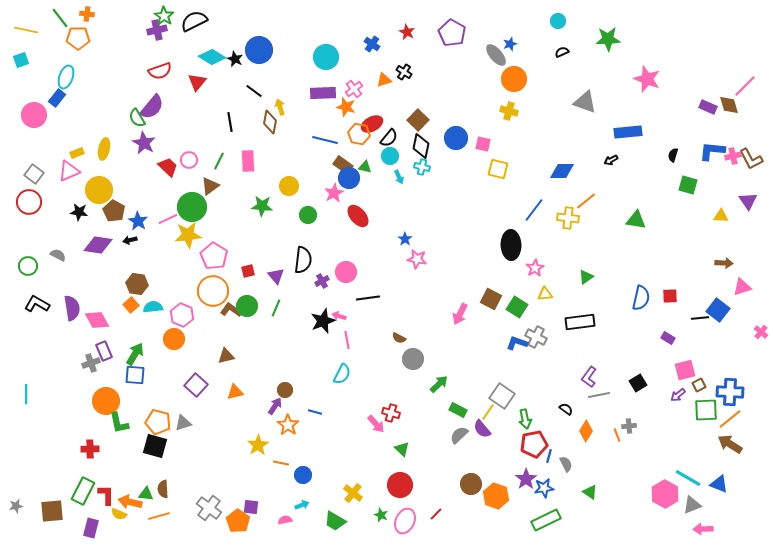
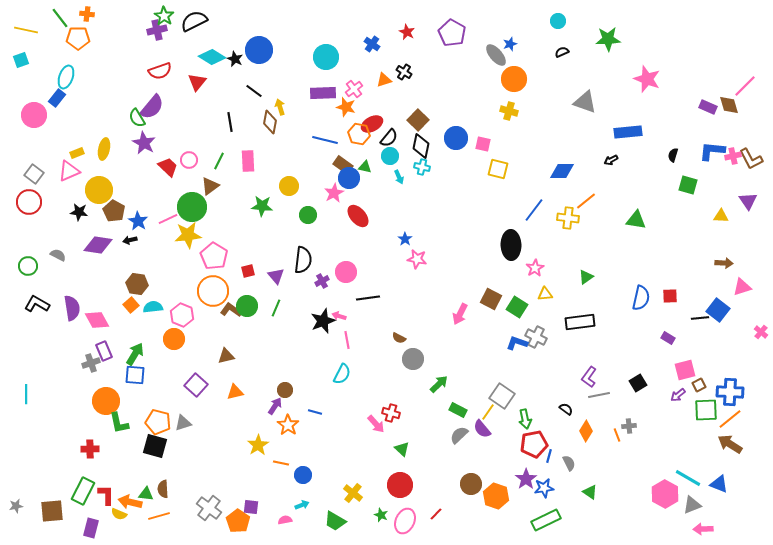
gray semicircle at (566, 464): moved 3 px right, 1 px up
